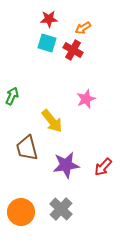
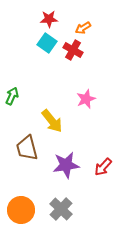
cyan square: rotated 18 degrees clockwise
orange circle: moved 2 px up
